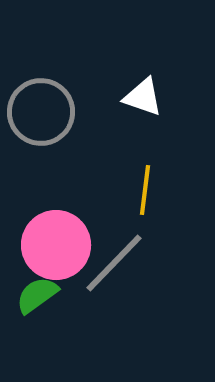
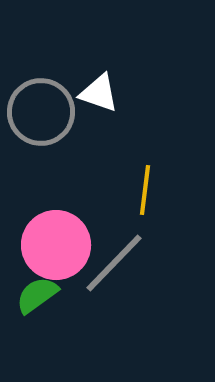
white triangle: moved 44 px left, 4 px up
